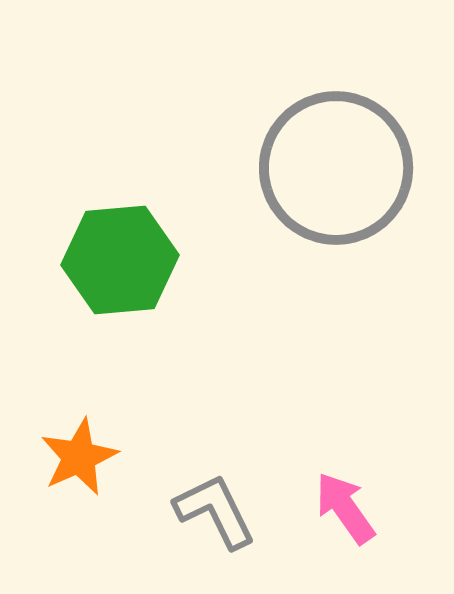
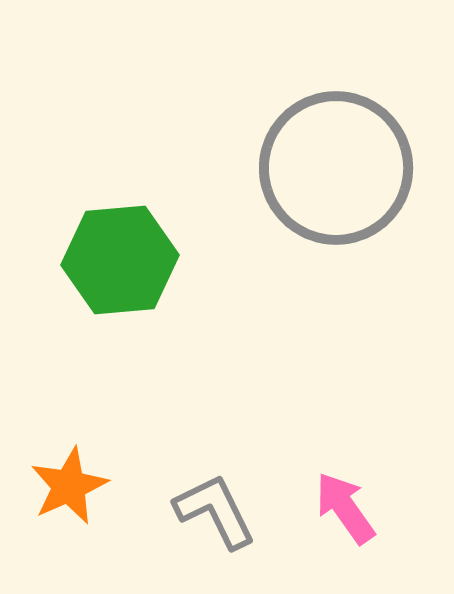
orange star: moved 10 px left, 29 px down
